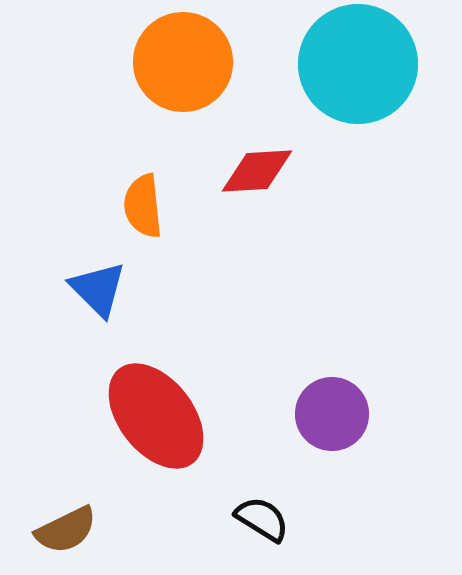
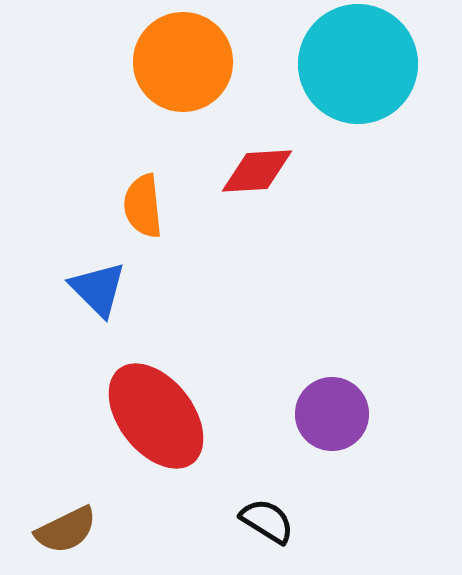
black semicircle: moved 5 px right, 2 px down
